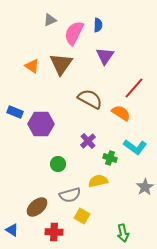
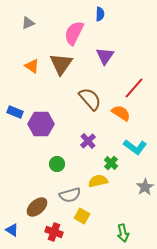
gray triangle: moved 22 px left, 3 px down
blue semicircle: moved 2 px right, 11 px up
brown semicircle: rotated 20 degrees clockwise
green cross: moved 1 px right, 5 px down; rotated 24 degrees clockwise
green circle: moved 1 px left
red cross: rotated 18 degrees clockwise
